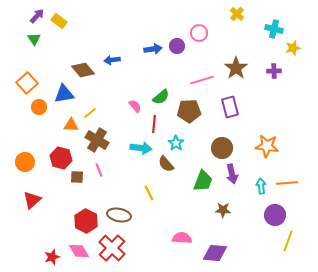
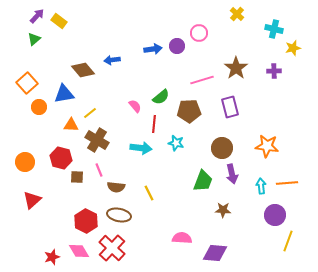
green triangle at (34, 39): rotated 24 degrees clockwise
cyan star at (176, 143): rotated 21 degrees counterclockwise
brown semicircle at (166, 164): moved 50 px left, 23 px down; rotated 42 degrees counterclockwise
